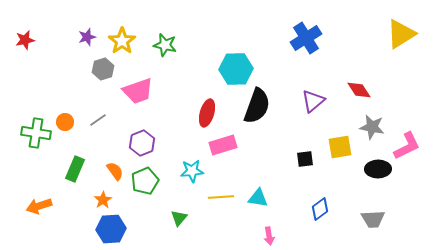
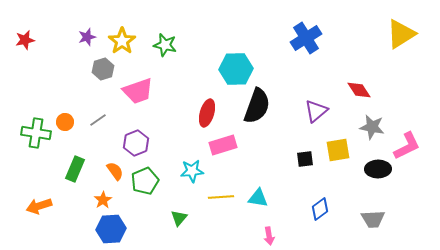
purple triangle: moved 3 px right, 10 px down
purple hexagon: moved 6 px left
yellow square: moved 2 px left, 3 px down
